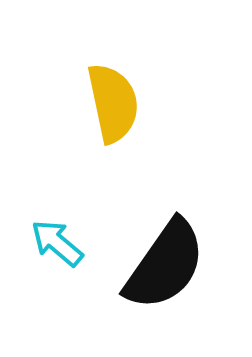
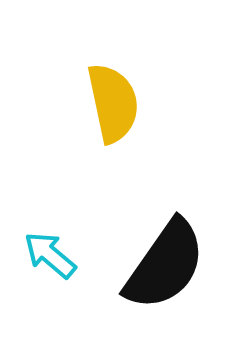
cyan arrow: moved 7 px left, 12 px down
